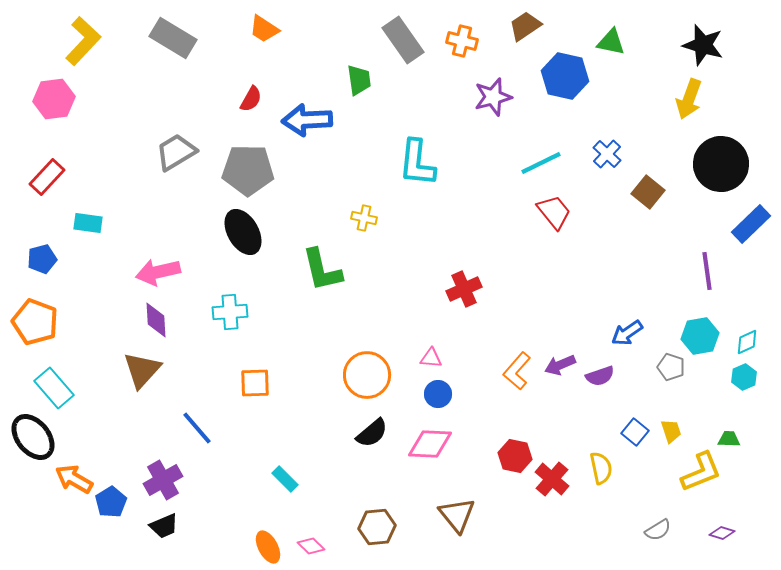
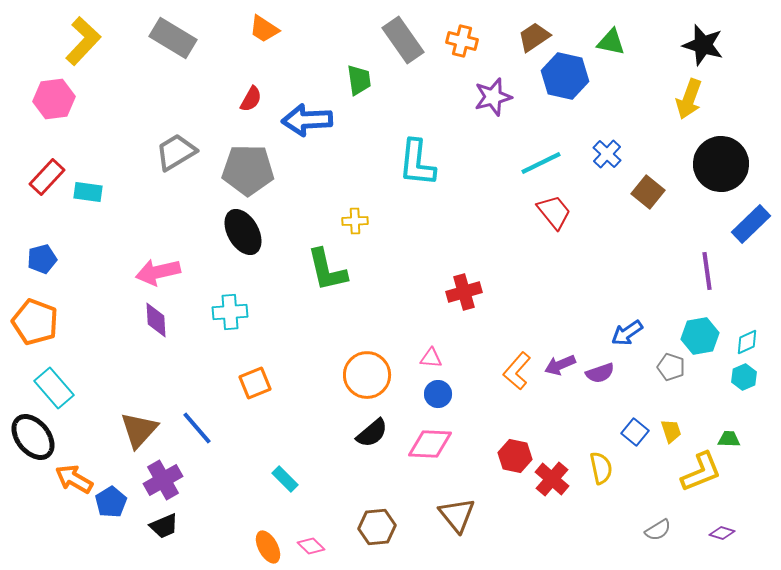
brown trapezoid at (525, 26): moved 9 px right, 11 px down
yellow cross at (364, 218): moved 9 px left, 3 px down; rotated 15 degrees counterclockwise
cyan rectangle at (88, 223): moved 31 px up
green L-shape at (322, 270): moved 5 px right
red cross at (464, 289): moved 3 px down; rotated 8 degrees clockwise
brown triangle at (142, 370): moved 3 px left, 60 px down
purple semicircle at (600, 376): moved 3 px up
orange square at (255, 383): rotated 20 degrees counterclockwise
